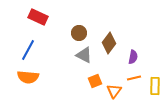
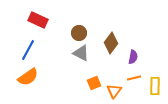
red rectangle: moved 3 px down
brown diamond: moved 2 px right
gray triangle: moved 3 px left, 2 px up
orange semicircle: rotated 40 degrees counterclockwise
orange square: moved 1 px left, 2 px down
